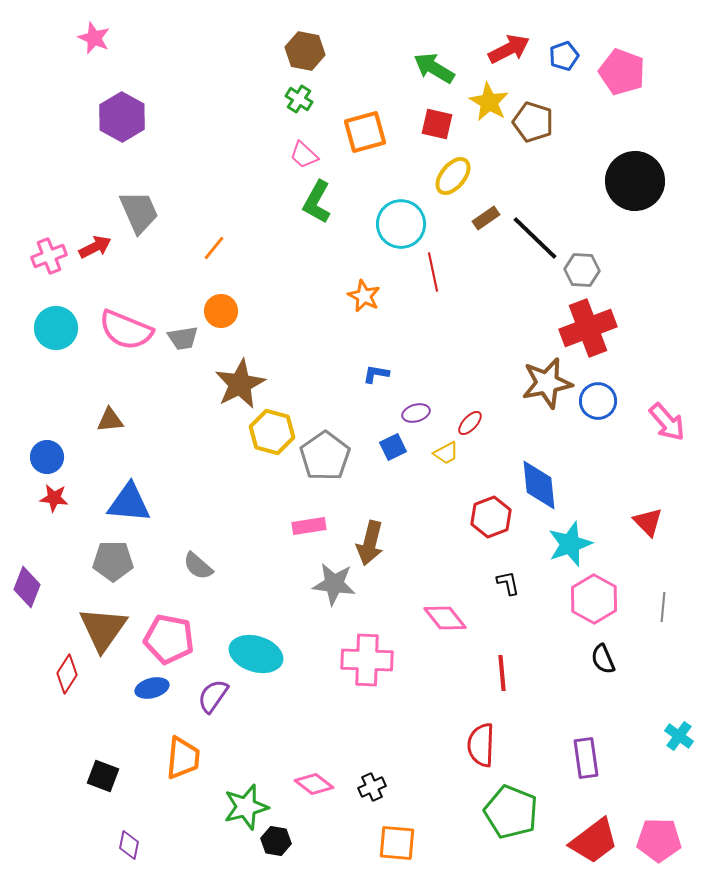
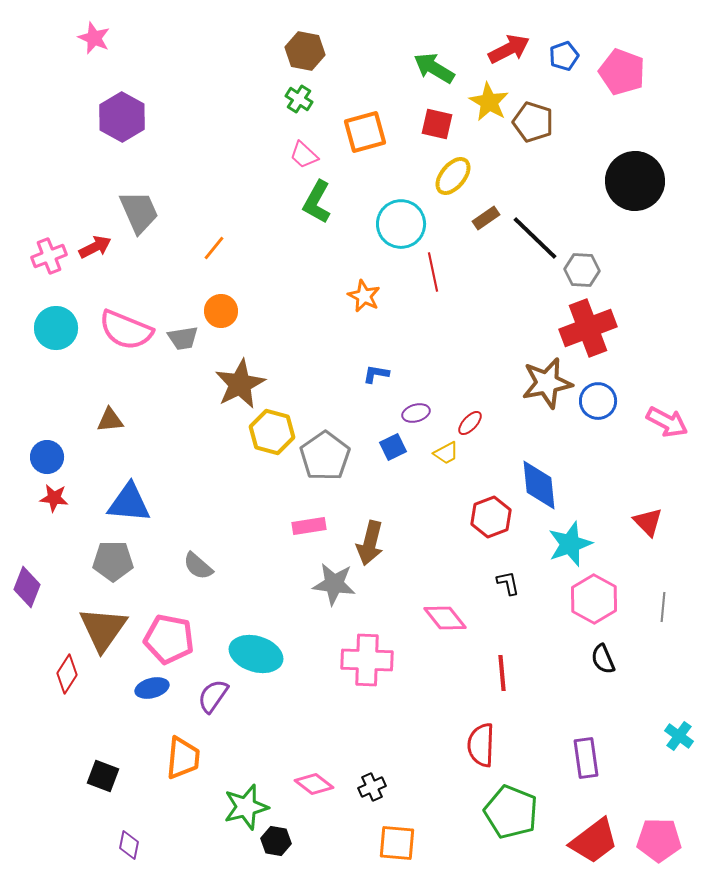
pink arrow at (667, 422): rotated 21 degrees counterclockwise
